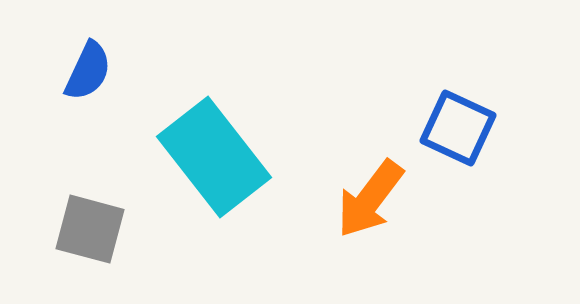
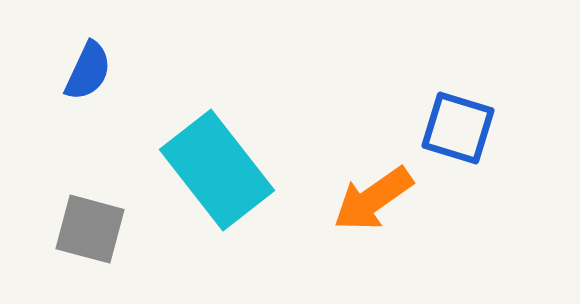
blue square: rotated 8 degrees counterclockwise
cyan rectangle: moved 3 px right, 13 px down
orange arrow: moved 3 px right; rotated 18 degrees clockwise
